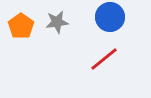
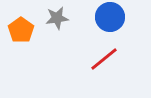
gray star: moved 4 px up
orange pentagon: moved 4 px down
